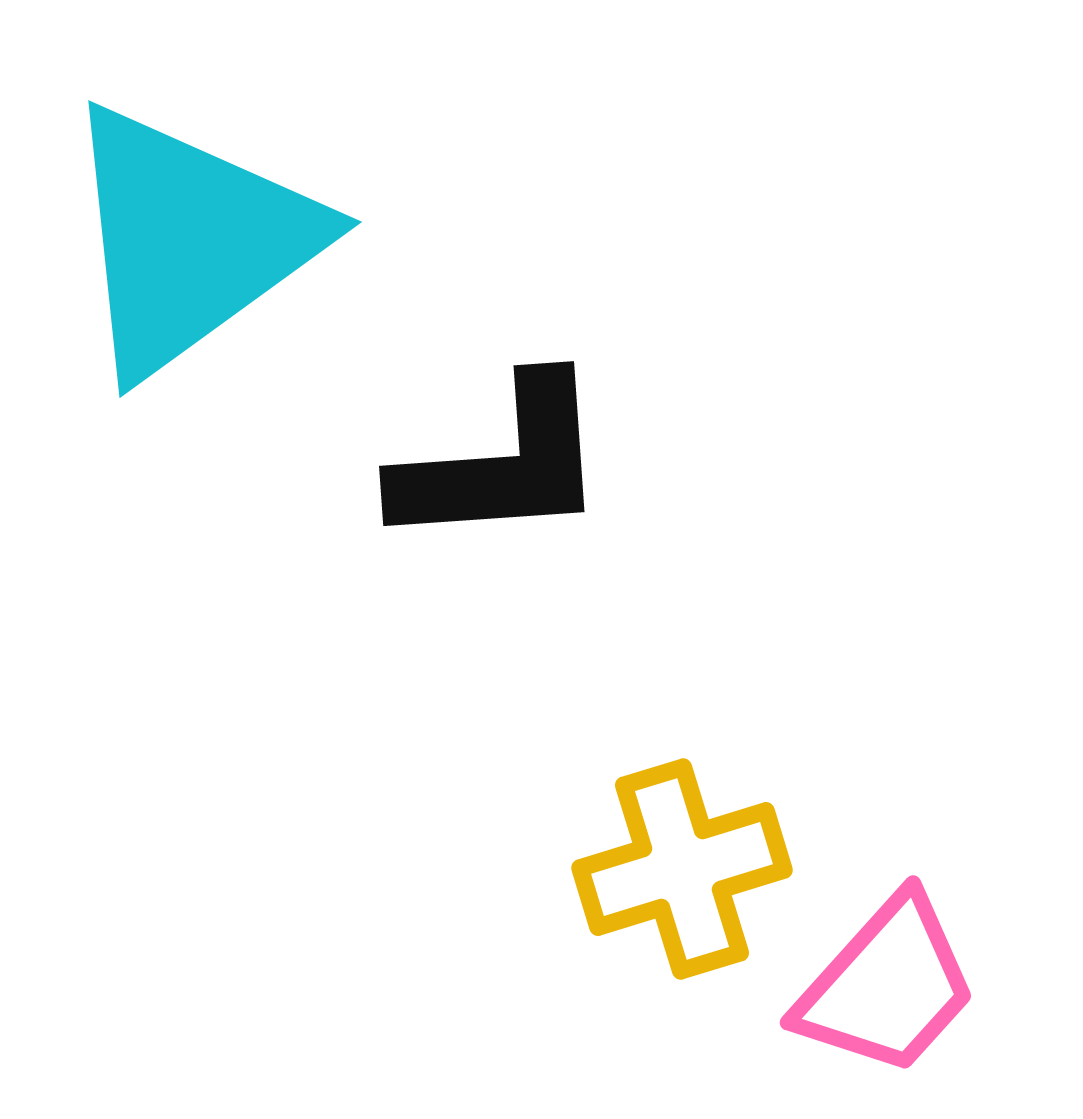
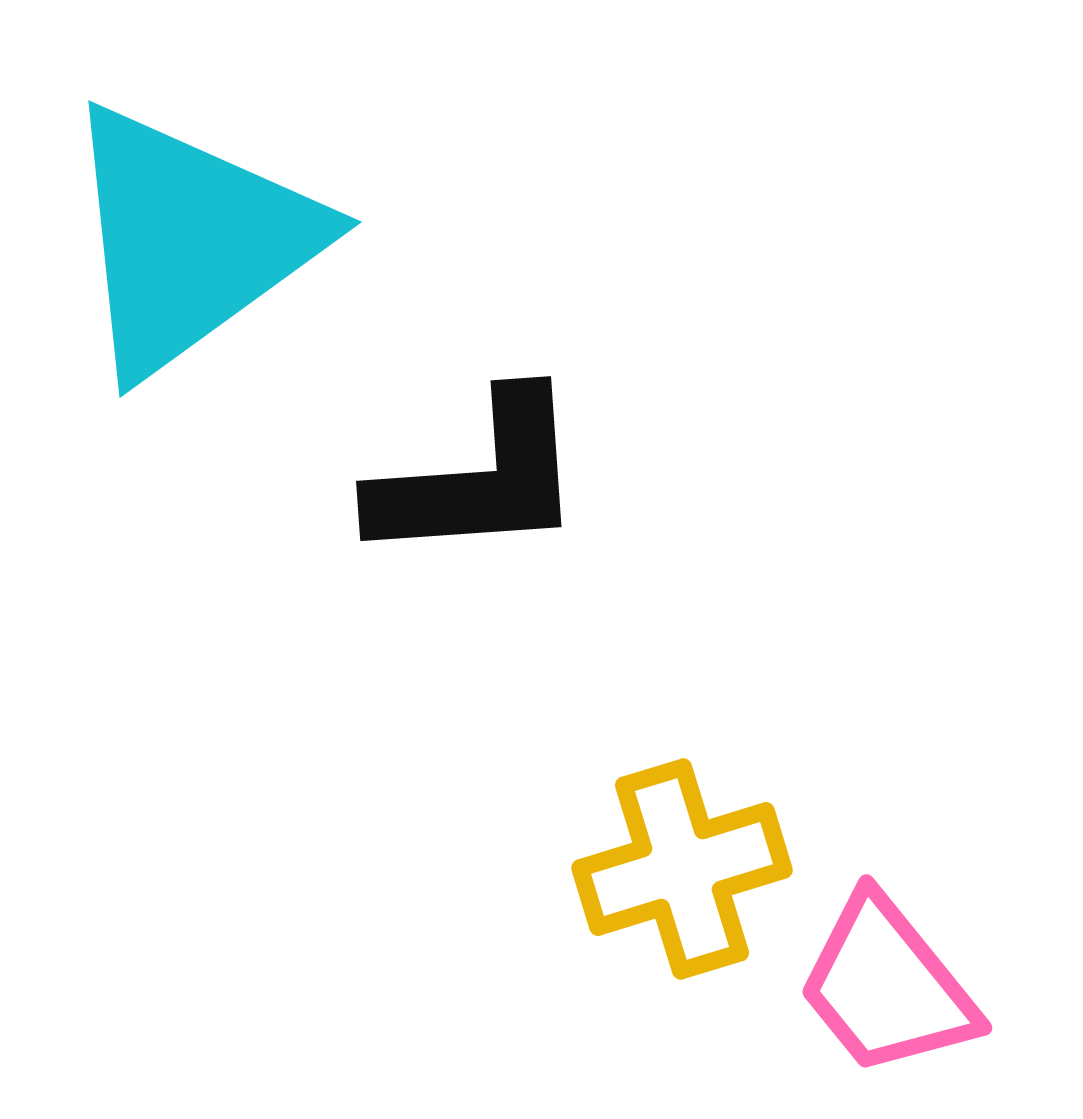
black L-shape: moved 23 px left, 15 px down
pink trapezoid: rotated 99 degrees clockwise
